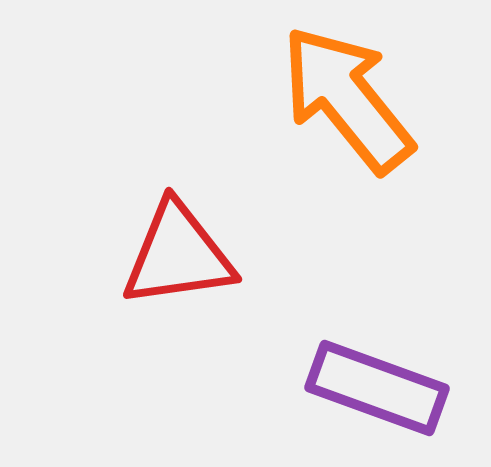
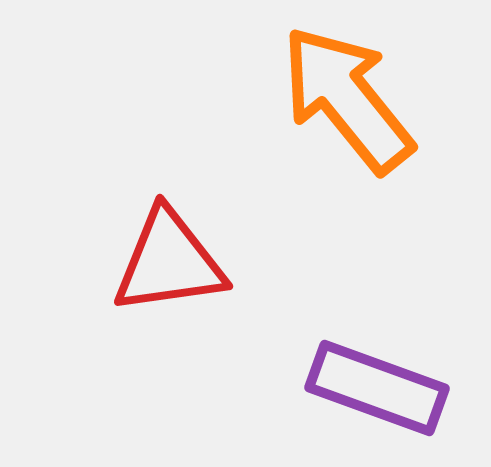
red triangle: moved 9 px left, 7 px down
